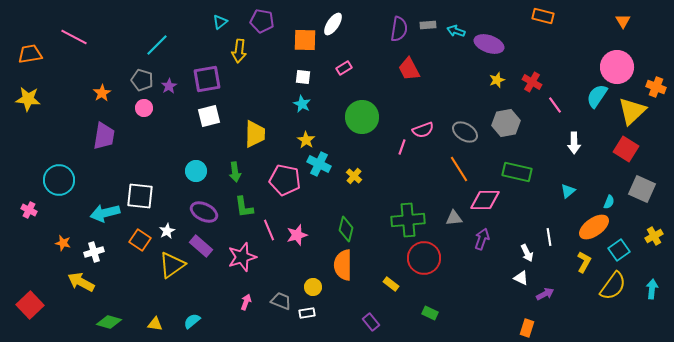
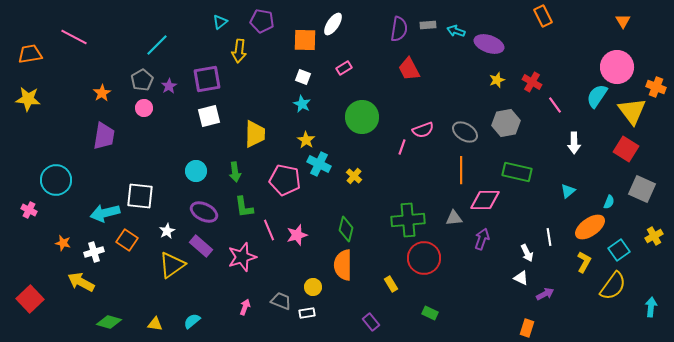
orange rectangle at (543, 16): rotated 50 degrees clockwise
white square at (303, 77): rotated 14 degrees clockwise
gray pentagon at (142, 80): rotated 25 degrees clockwise
yellow triangle at (632, 111): rotated 24 degrees counterclockwise
orange line at (459, 169): moved 2 px right, 1 px down; rotated 32 degrees clockwise
cyan circle at (59, 180): moved 3 px left
orange ellipse at (594, 227): moved 4 px left
orange square at (140, 240): moved 13 px left
yellow rectangle at (391, 284): rotated 21 degrees clockwise
cyan arrow at (652, 289): moved 1 px left, 18 px down
pink arrow at (246, 302): moved 1 px left, 5 px down
red square at (30, 305): moved 6 px up
